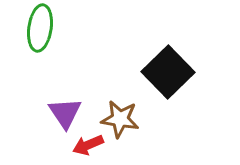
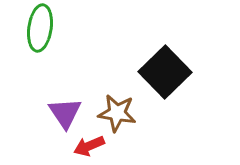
black square: moved 3 px left
brown star: moved 3 px left, 6 px up
red arrow: moved 1 px right, 1 px down
